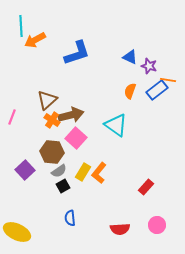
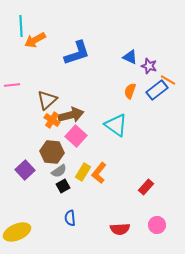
orange line: rotated 21 degrees clockwise
pink line: moved 32 px up; rotated 63 degrees clockwise
pink square: moved 2 px up
yellow ellipse: rotated 48 degrees counterclockwise
